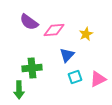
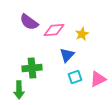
yellow star: moved 4 px left
